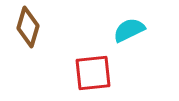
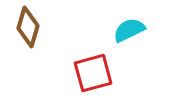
red square: rotated 9 degrees counterclockwise
